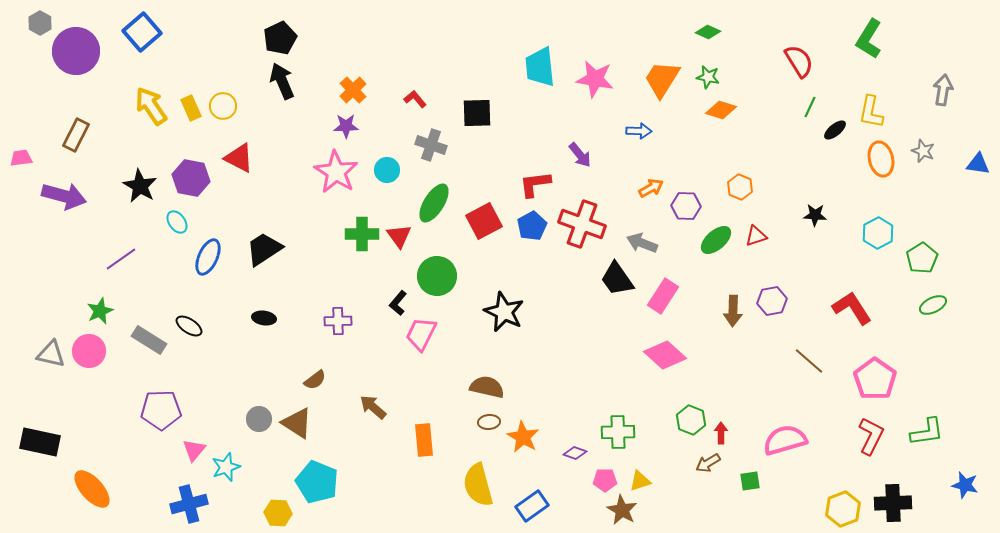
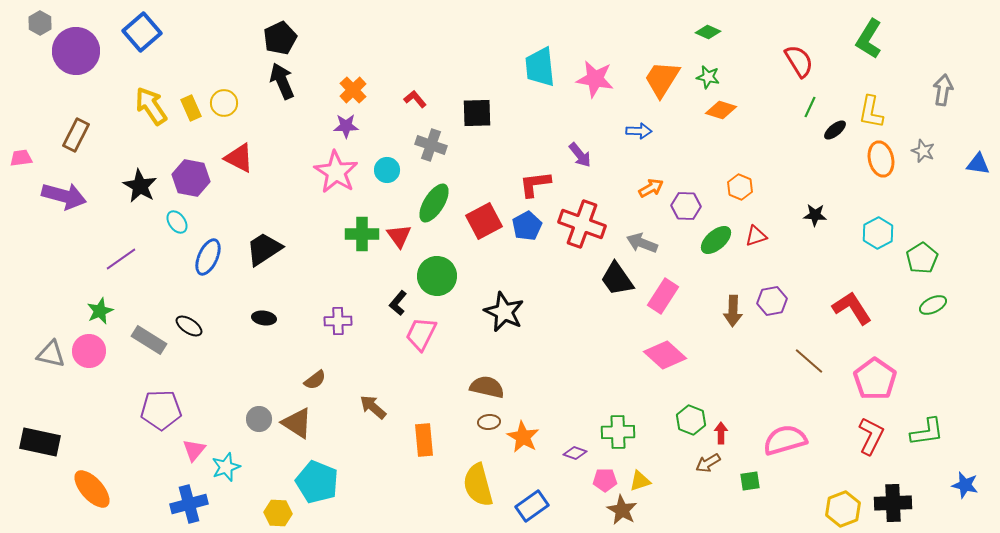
yellow circle at (223, 106): moved 1 px right, 3 px up
blue pentagon at (532, 226): moved 5 px left
